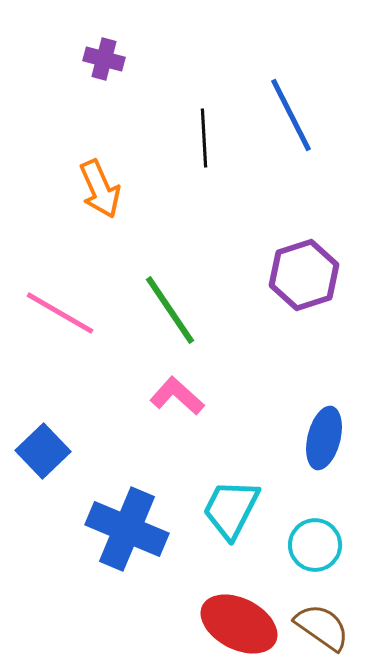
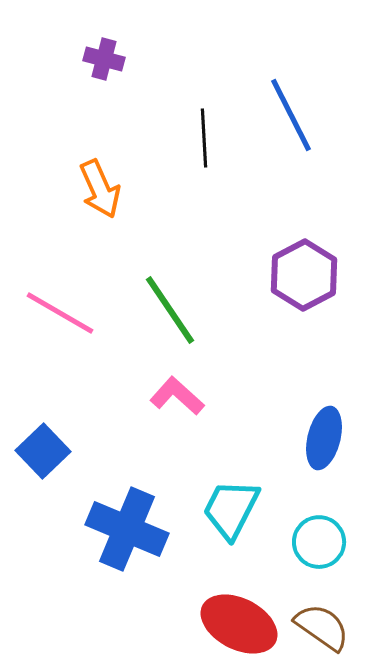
purple hexagon: rotated 10 degrees counterclockwise
cyan circle: moved 4 px right, 3 px up
